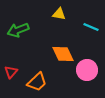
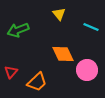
yellow triangle: rotated 40 degrees clockwise
